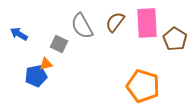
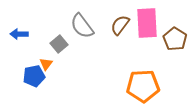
brown semicircle: moved 5 px right, 3 px down
gray semicircle: rotated 8 degrees counterclockwise
blue arrow: rotated 30 degrees counterclockwise
gray square: rotated 24 degrees clockwise
orange triangle: rotated 40 degrees counterclockwise
blue pentagon: moved 2 px left
orange pentagon: rotated 20 degrees counterclockwise
